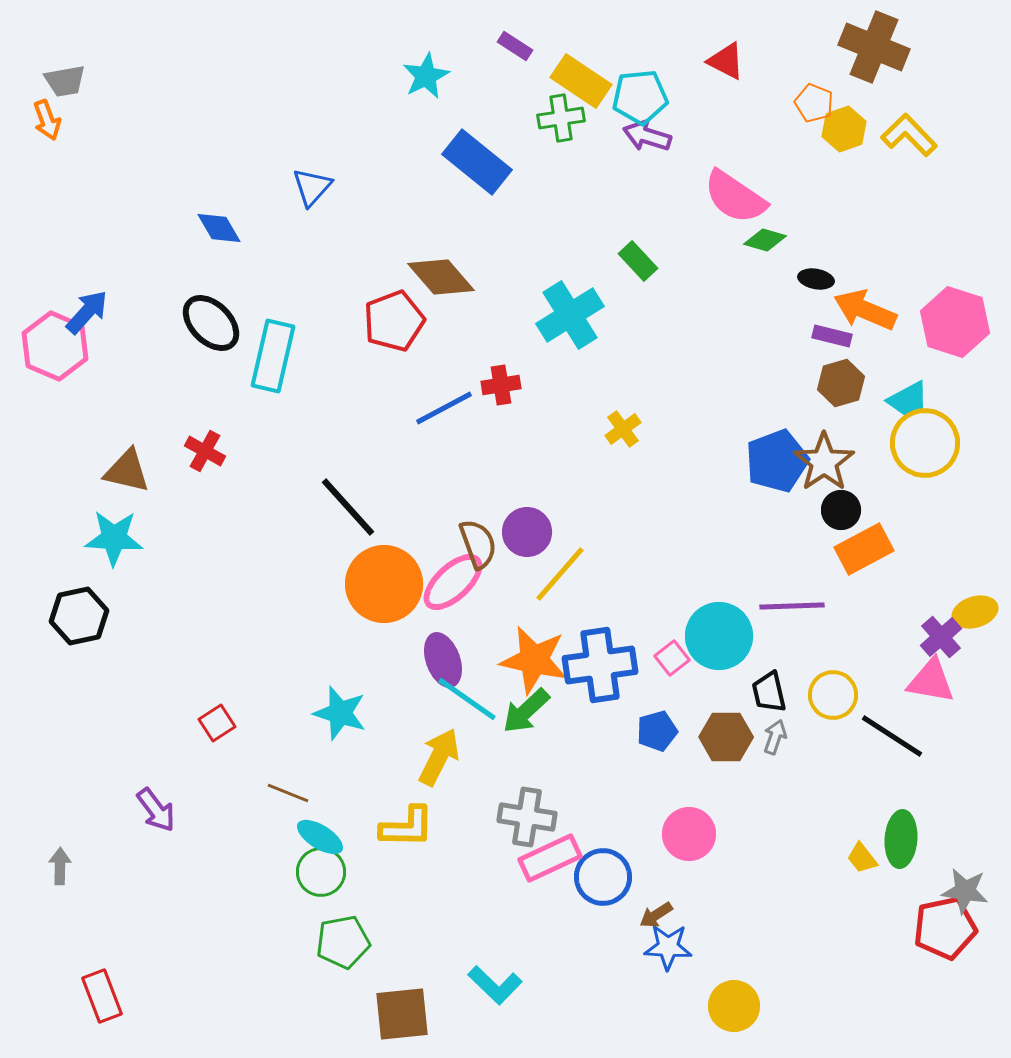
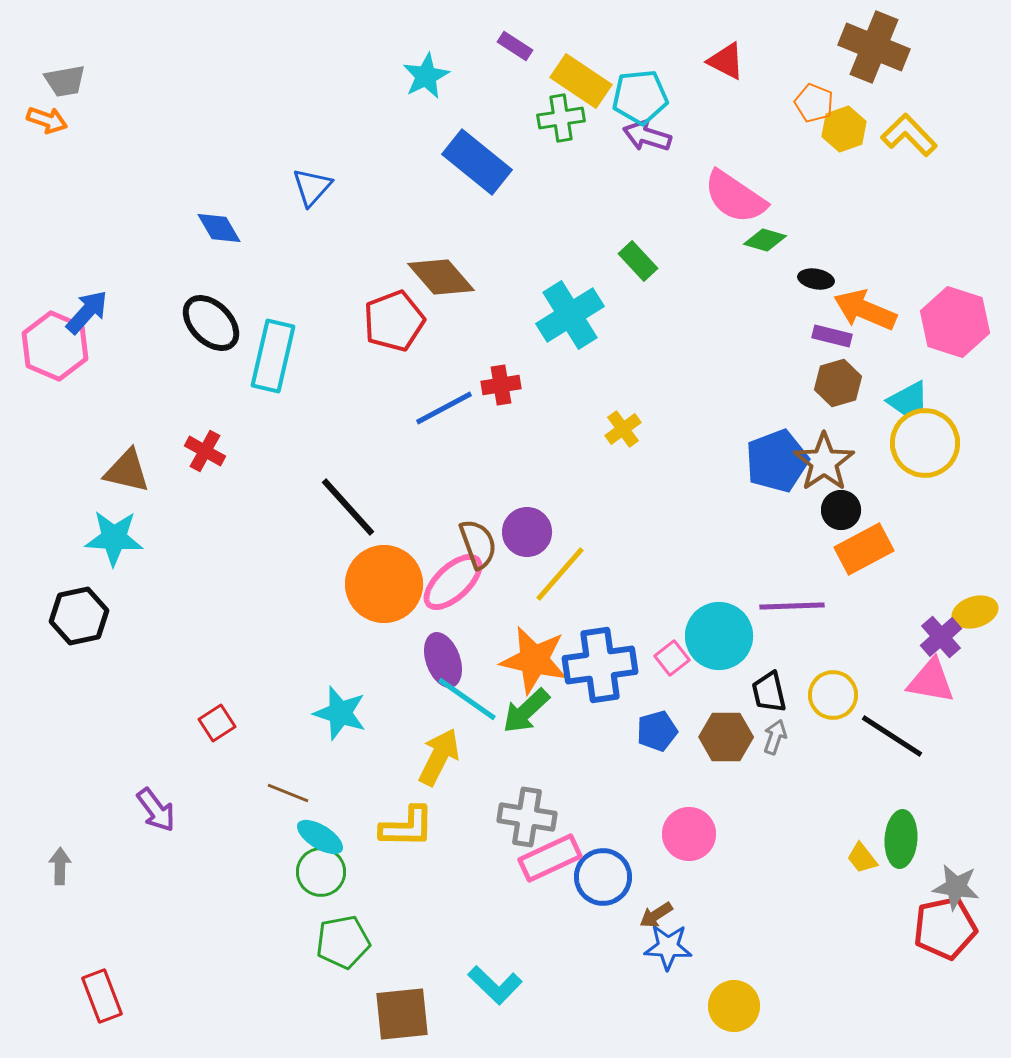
orange arrow at (47, 120): rotated 51 degrees counterclockwise
brown hexagon at (841, 383): moved 3 px left
gray star at (965, 891): moved 9 px left, 4 px up
